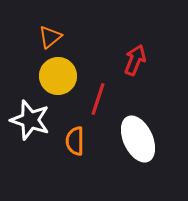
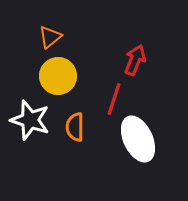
red line: moved 16 px right
orange semicircle: moved 14 px up
